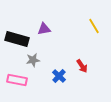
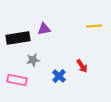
yellow line: rotated 63 degrees counterclockwise
black rectangle: moved 1 px right, 1 px up; rotated 25 degrees counterclockwise
